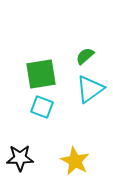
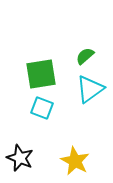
cyan square: moved 1 px down
black star: rotated 24 degrees clockwise
